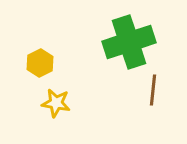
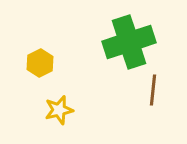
yellow star: moved 3 px right, 7 px down; rotated 24 degrees counterclockwise
